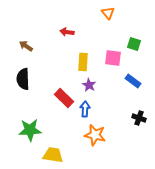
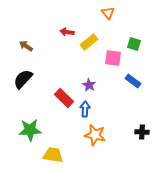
yellow rectangle: moved 6 px right, 20 px up; rotated 48 degrees clockwise
black semicircle: rotated 45 degrees clockwise
black cross: moved 3 px right, 14 px down; rotated 16 degrees counterclockwise
